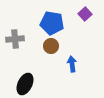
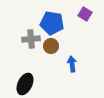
purple square: rotated 16 degrees counterclockwise
gray cross: moved 16 px right
